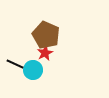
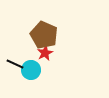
brown pentagon: moved 2 px left
cyan circle: moved 2 px left
